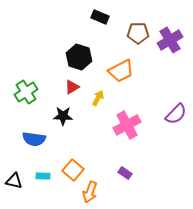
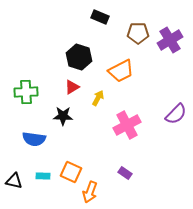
green cross: rotated 30 degrees clockwise
orange square: moved 2 px left, 2 px down; rotated 15 degrees counterclockwise
